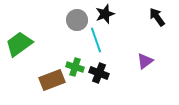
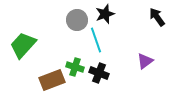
green trapezoid: moved 4 px right, 1 px down; rotated 12 degrees counterclockwise
